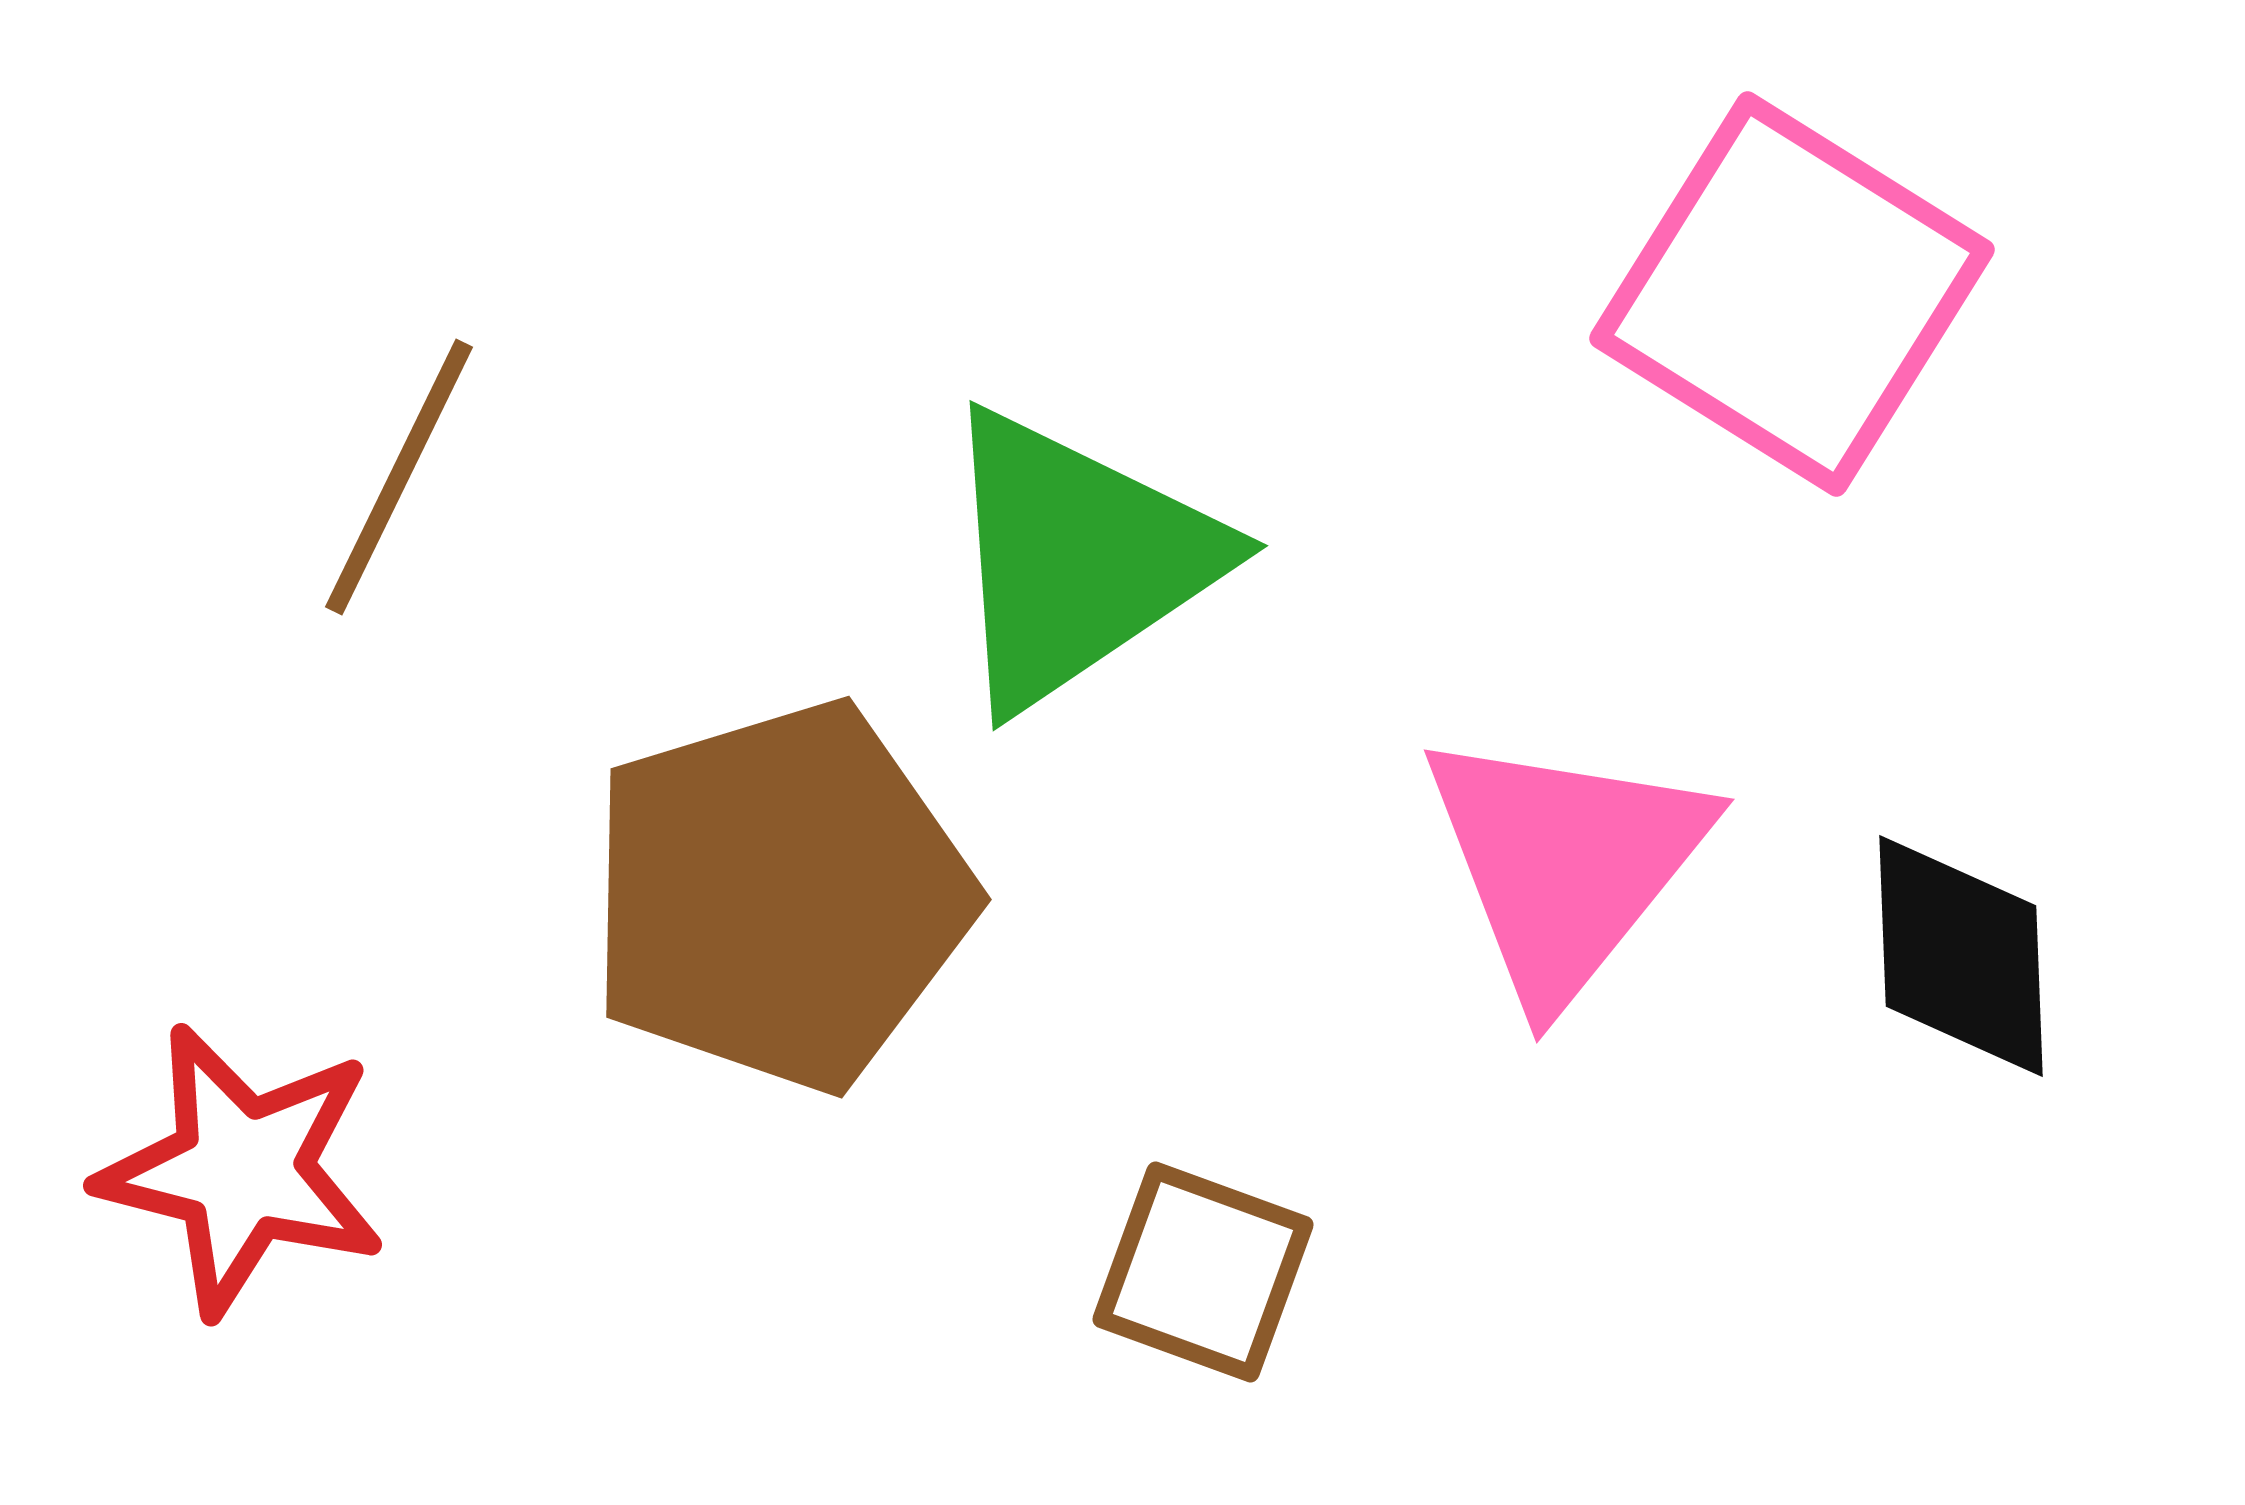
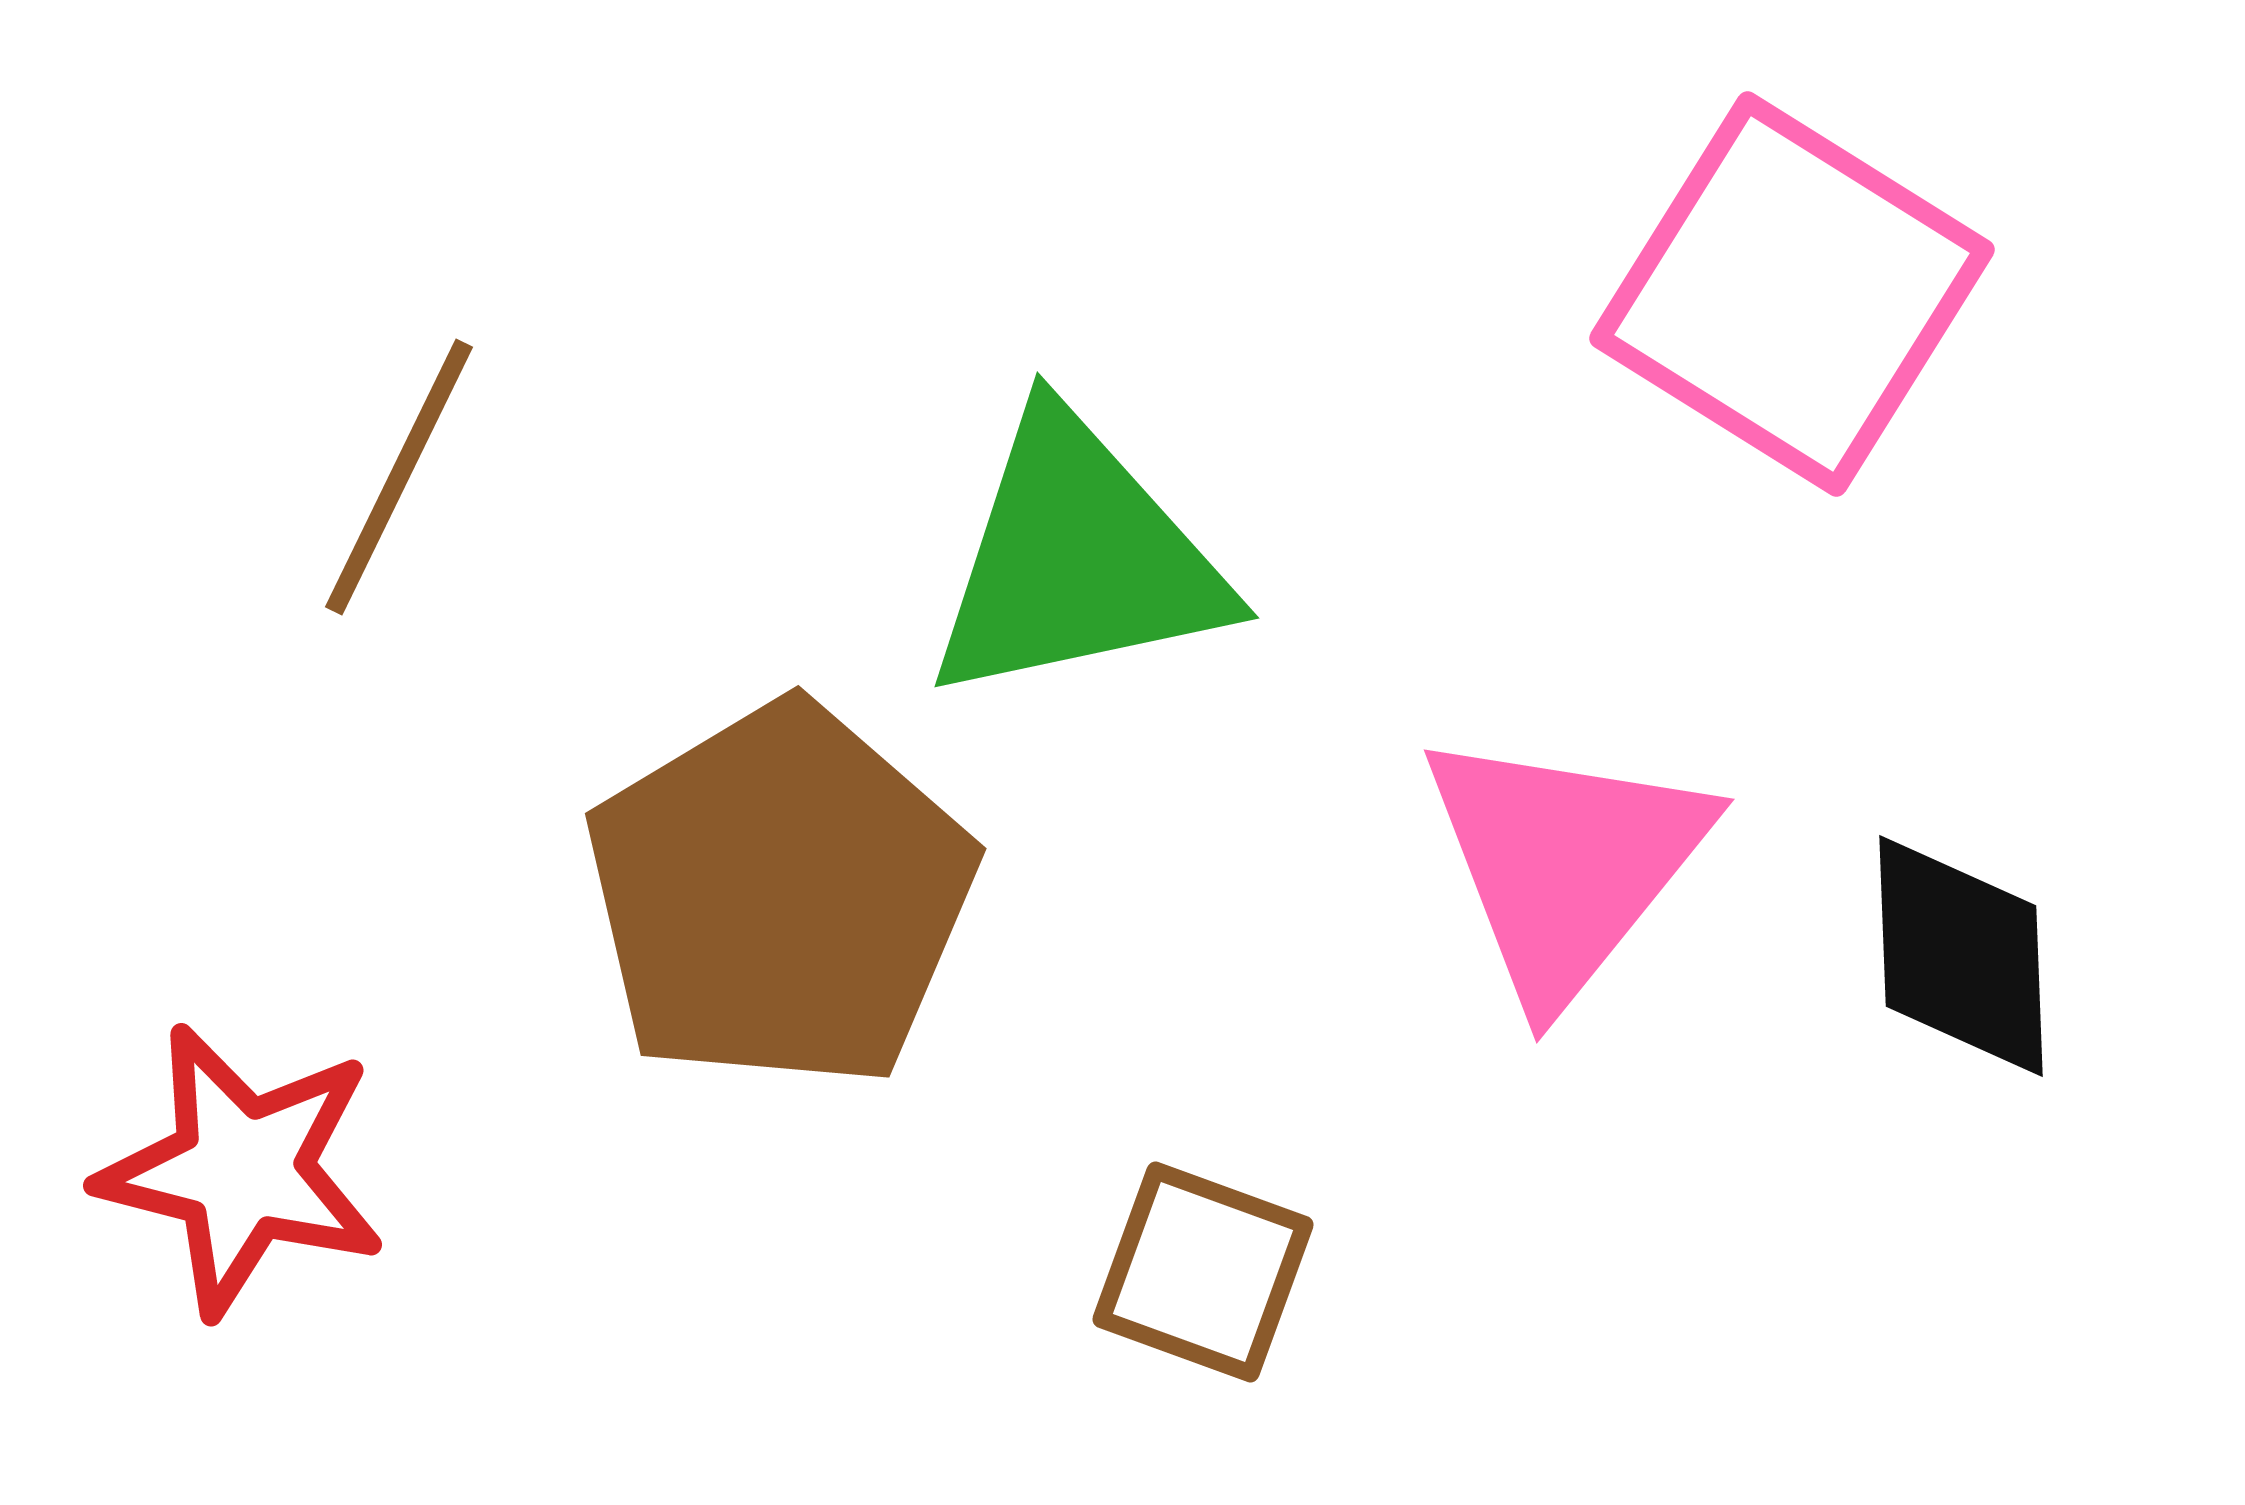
green triangle: rotated 22 degrees clockwise
brown pentagon: rotated 14 degrees counterclockwise
